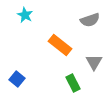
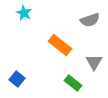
cyan star: moved 1 px left, 2 px up
green rectangle: rotated 24 degrees counterclockwise
